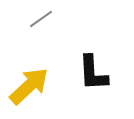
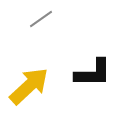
black L-shape: rotated 87 degrees counterclockwise
